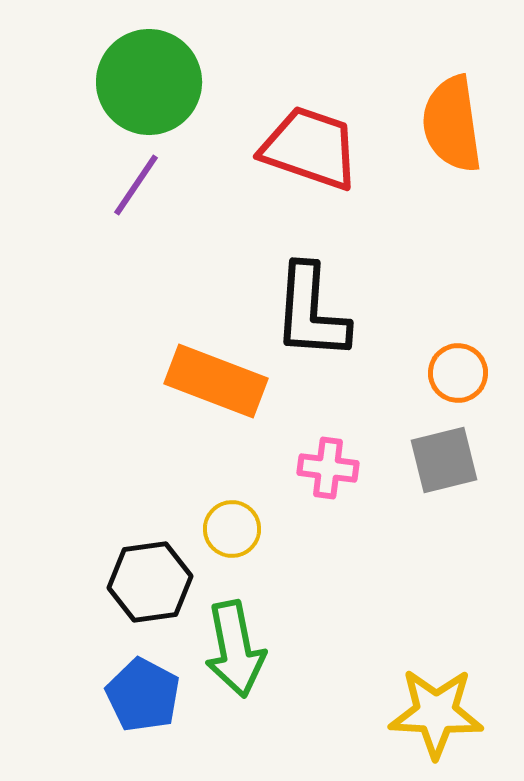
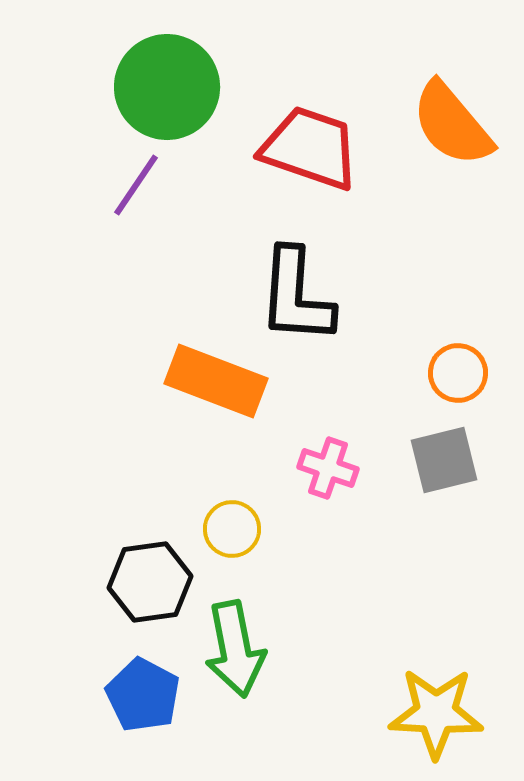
green circle: moved 18 px right, 5 px down
orange semicircle: rotated 32 degrees counterclockwise
black L-shape: moved 15 px left, 16 px up
pink cross: rotated 12 degrees clockwise
